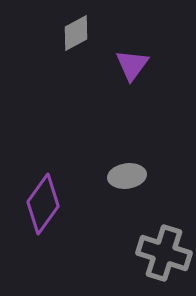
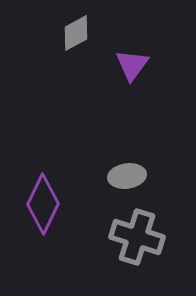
purple diamond: rotated 10 degrees counterclockwise
gray cross: moved 27 px left, 16 px up
